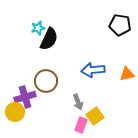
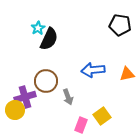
cyan star: rotated 16 degrees counterclockwise
gray arrow: moved 10 px left, 5 px up
yellow circle: moved 2 px up
yellow square: moved 7 px right
